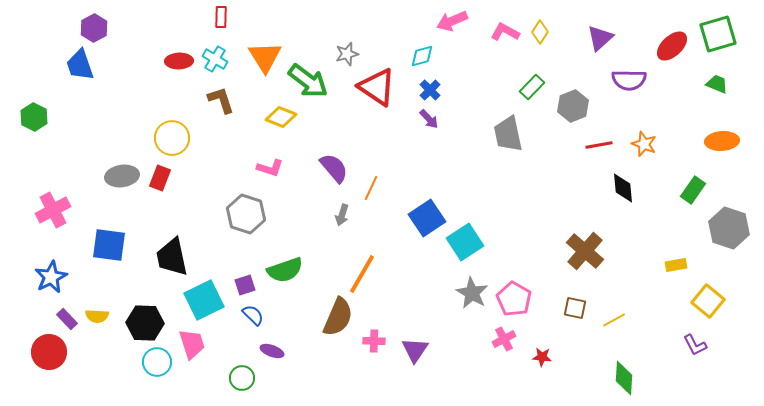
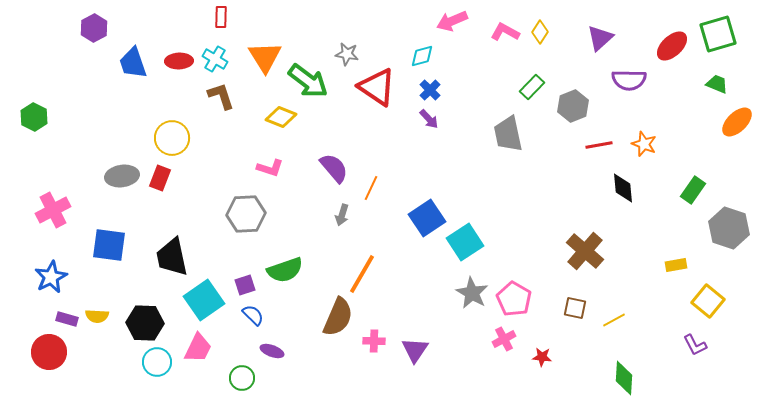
gray star at (347, 54): rotated 25 degrees clockwise
blue trapezoid at (80, 65): moved 53 px right, 2 px up
brown L-shape at (221, 100): moved 4 px up
orange ellipse at (722, 141): moved 15 px right, 19 px up; rotated 40 degrees counterclockwise
gray hexagon at (246, 214): rotated 21 degrees counterclockwise
cyan square at (204, 300): rotated 9 degrees counterclockwise
purple rectangle at (67, 319): rotated 30 degrees counterclockwise
pink trapezoid at (192, 344): moved 6 px right, 4 px down; rotated 44 degrees clockwise
